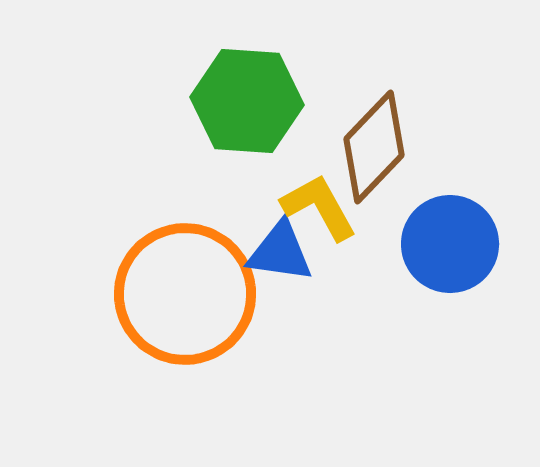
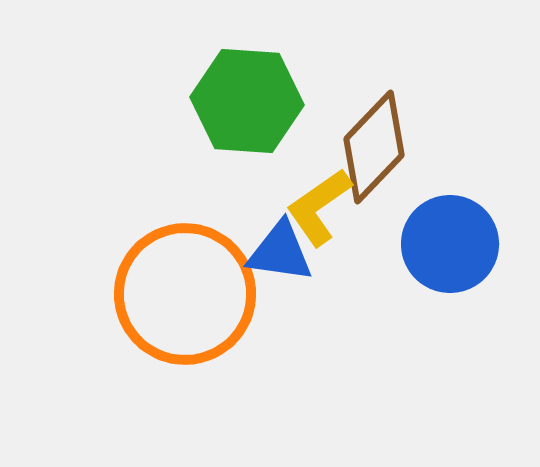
yellow L-shape: rotated 96 degrees counterclockwise
